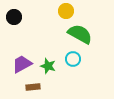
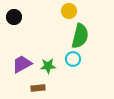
yellow circle: moved 3 px right
green semicircle: moved 2 px down; rotated 75 degrees clockwise
green star: rotated 21 degrees counterclockwise
brown rectangle: moved 5 px right, 1 px down
